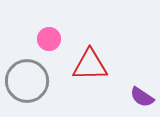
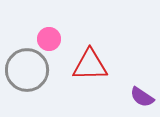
gray circle: moved 11 px up
